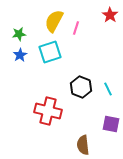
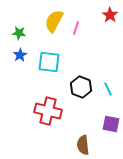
green star: moved 1 px up; rotated 16 degrees clockwise
cyan square: moved 1 px left, 10 px down; rotated 25 degrees clockwise
